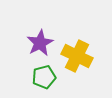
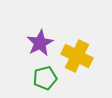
green pentagon: moved 1 px right, 1 px down
